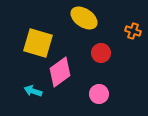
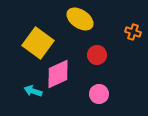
yellow ellipse: moved 4 px left, 1 px down
orange cross: moved 1 px down
yellow square: rotated 20 degrees clockwise
red circle: moved 4 px left, 2 px down
pink diamond: moved 2 px left, 2 px down; rotated 12 degrees clockwise
